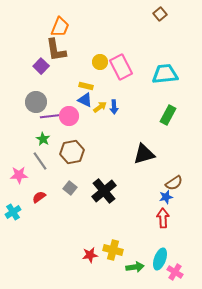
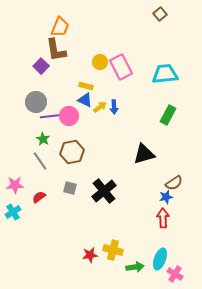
pink star: moved 4 px left, 10 px down
gray square: rotated 24 degrees counterclockwise
pink cross: moved 2 px down
